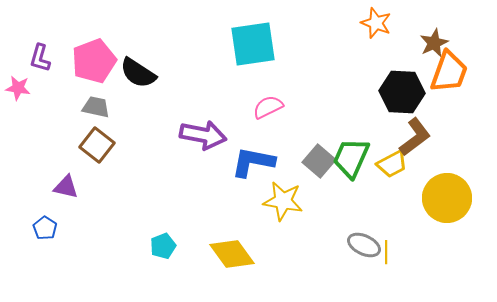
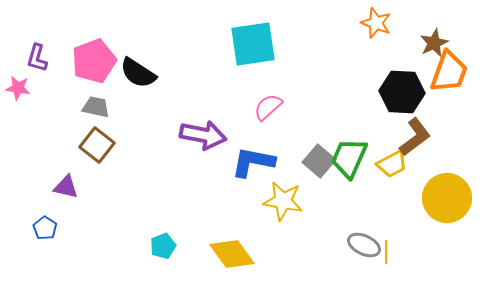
purple L-shape: moved 3 px left
pink semicircle: rotated 16 degrees counterclockwise
green trapezoid: moved 2 px left
